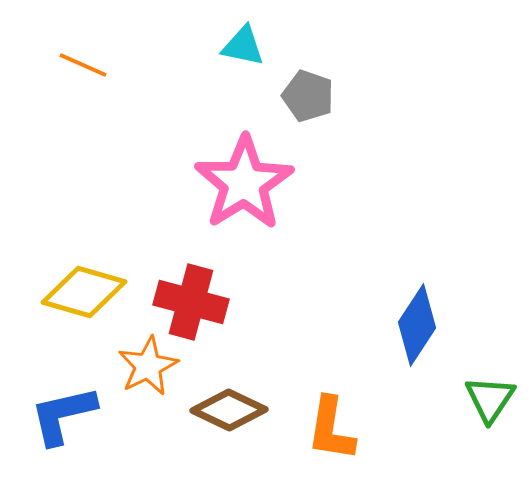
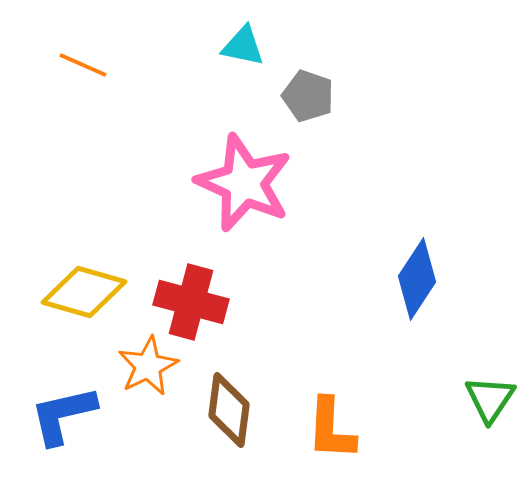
pink star: rotated 16 degrees counterclockwise
blue diamond: moved 46 px up
brown diamond: rotated 72 degrees clockwise
orange L-shape: rotated 6 degrees counterclockwise
